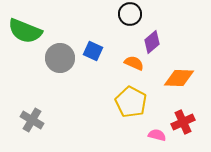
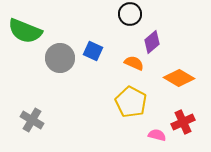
orange diamond: rotated 28 degrees clockwise
